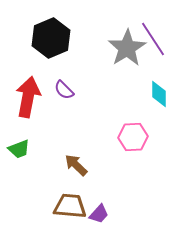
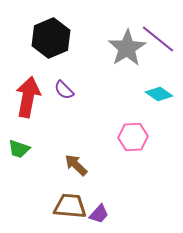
purple line: moved 5 px right; rotated 18 degrees counterclockwise
cyan diamond: rotated 56 degrees counterclockwise
green trapezoid: rotated 40 degrees clockwise
